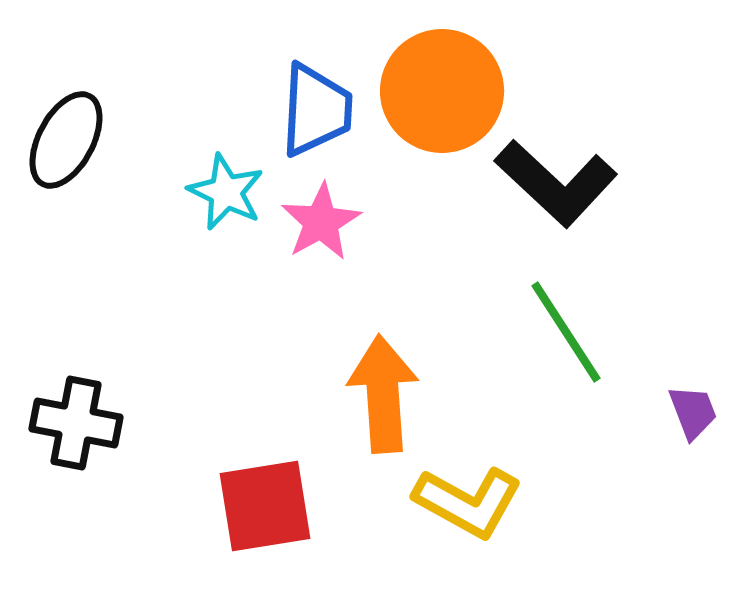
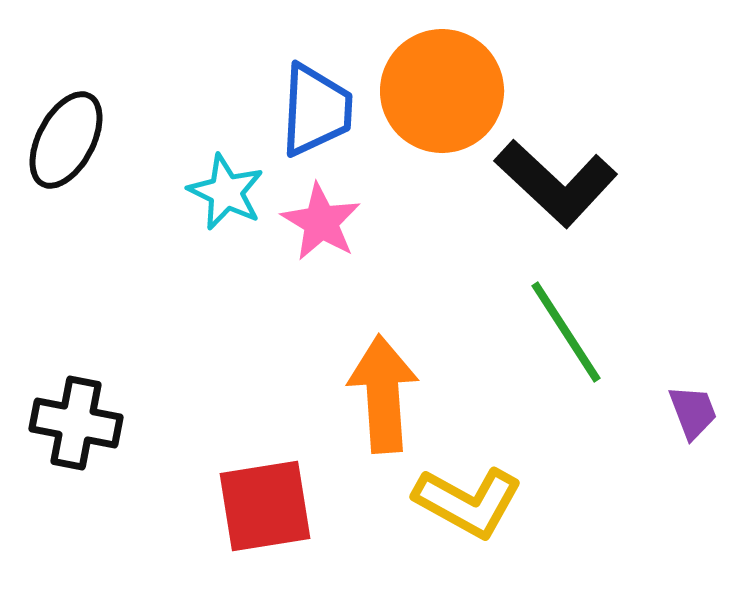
pink star: rotated 12 degrees counterclockwise
